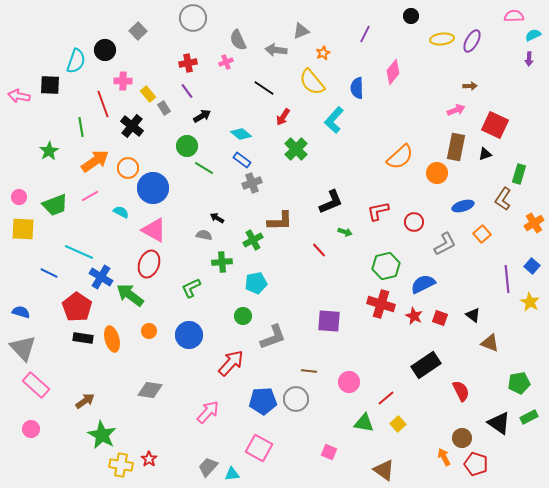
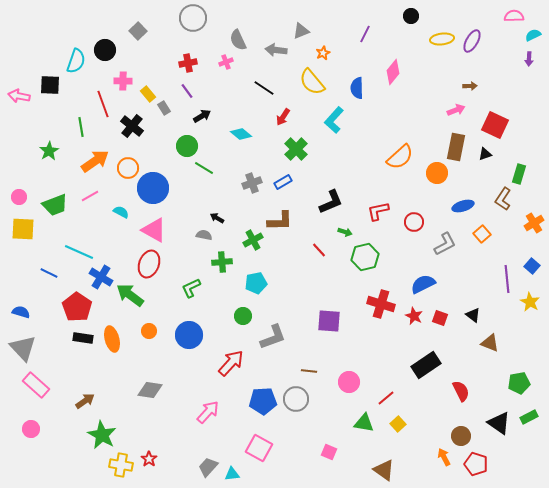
blue rectangle at (242, 160): moved 41 px right, 22 px down; rotated 66 degrees counterclockwise
green hexagon at (386, 266): moved 21 px left, 9 px up
brown circle at (462, 438): moved 1 px left, 2 px up
